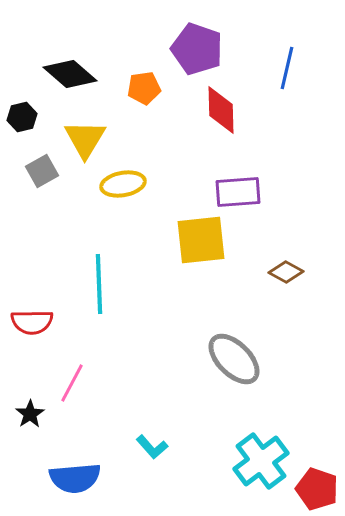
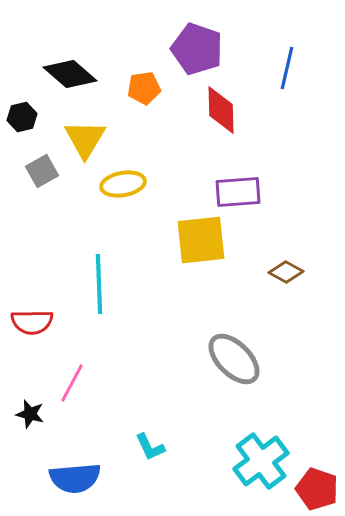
black star: rotated 24 degrees counterclockwise
cyan L-shape: moved 2 px left; rotated 16 degrees clockwise
